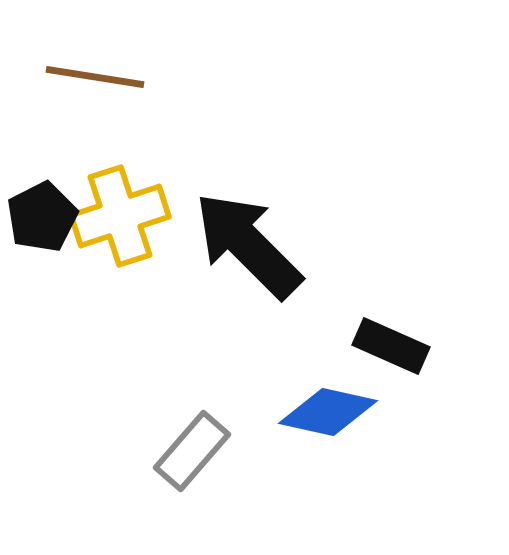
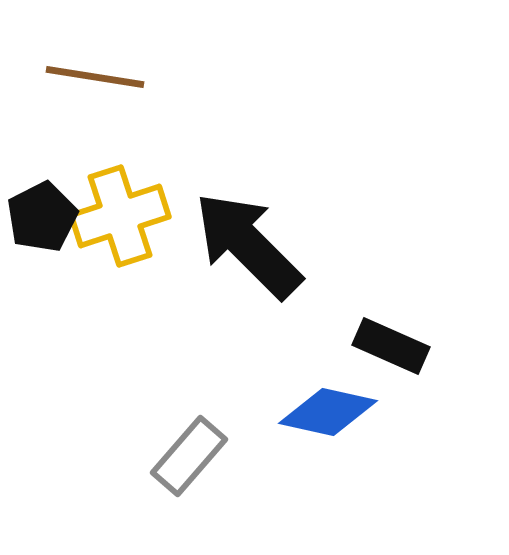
gray rectangle: moved 3 px left, 5 px down
